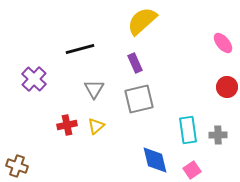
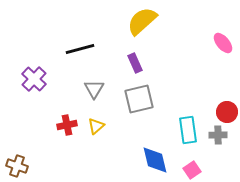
red circle: moved 25 px down
